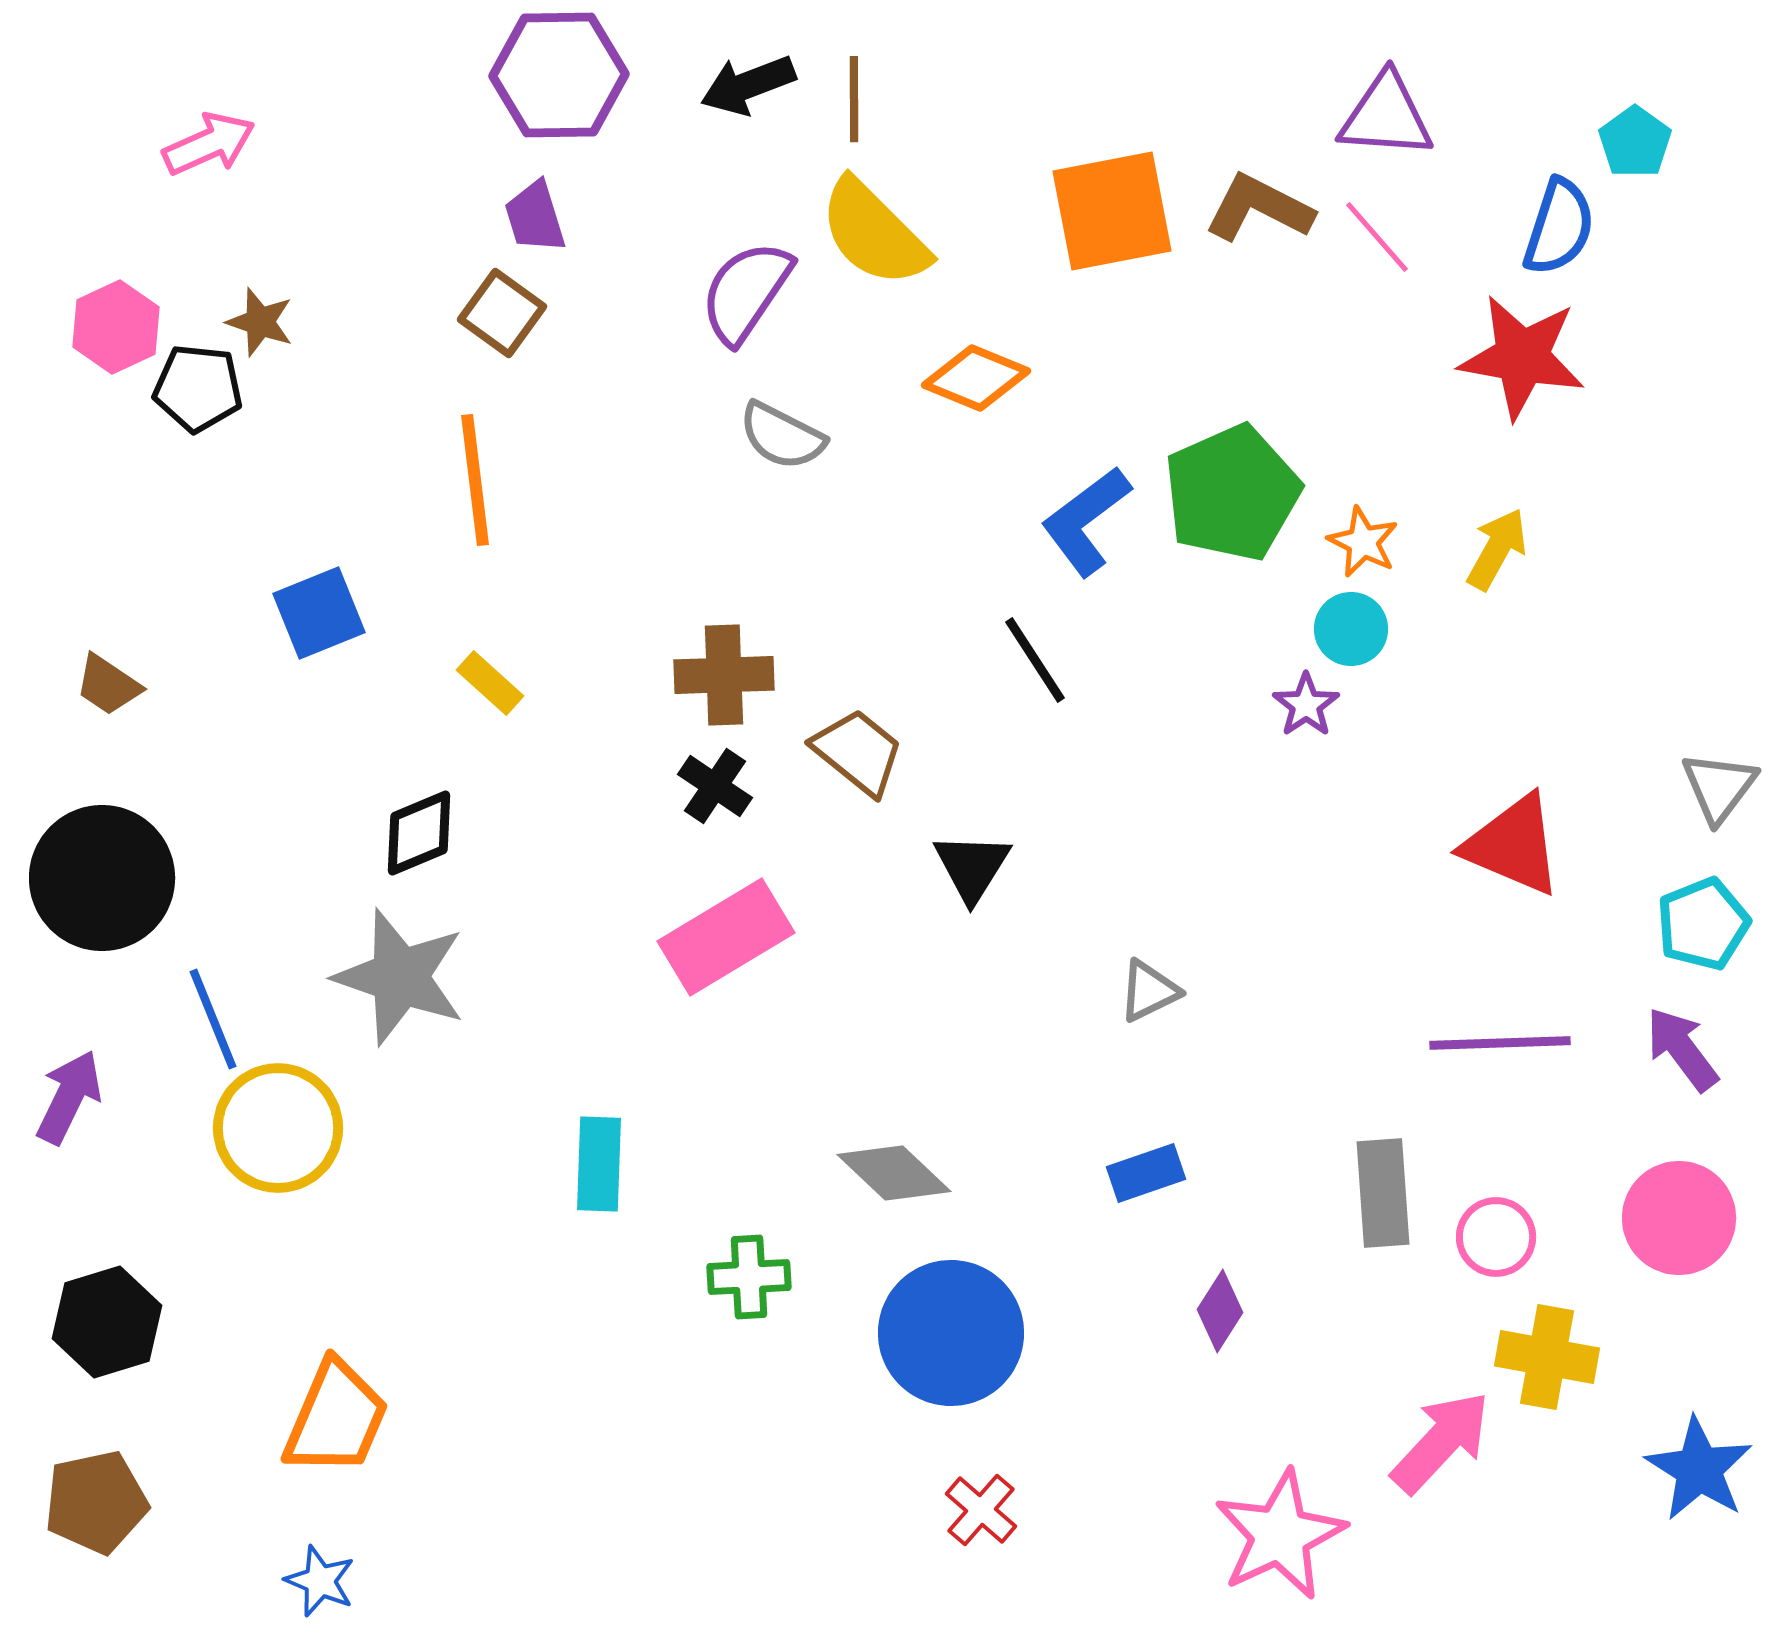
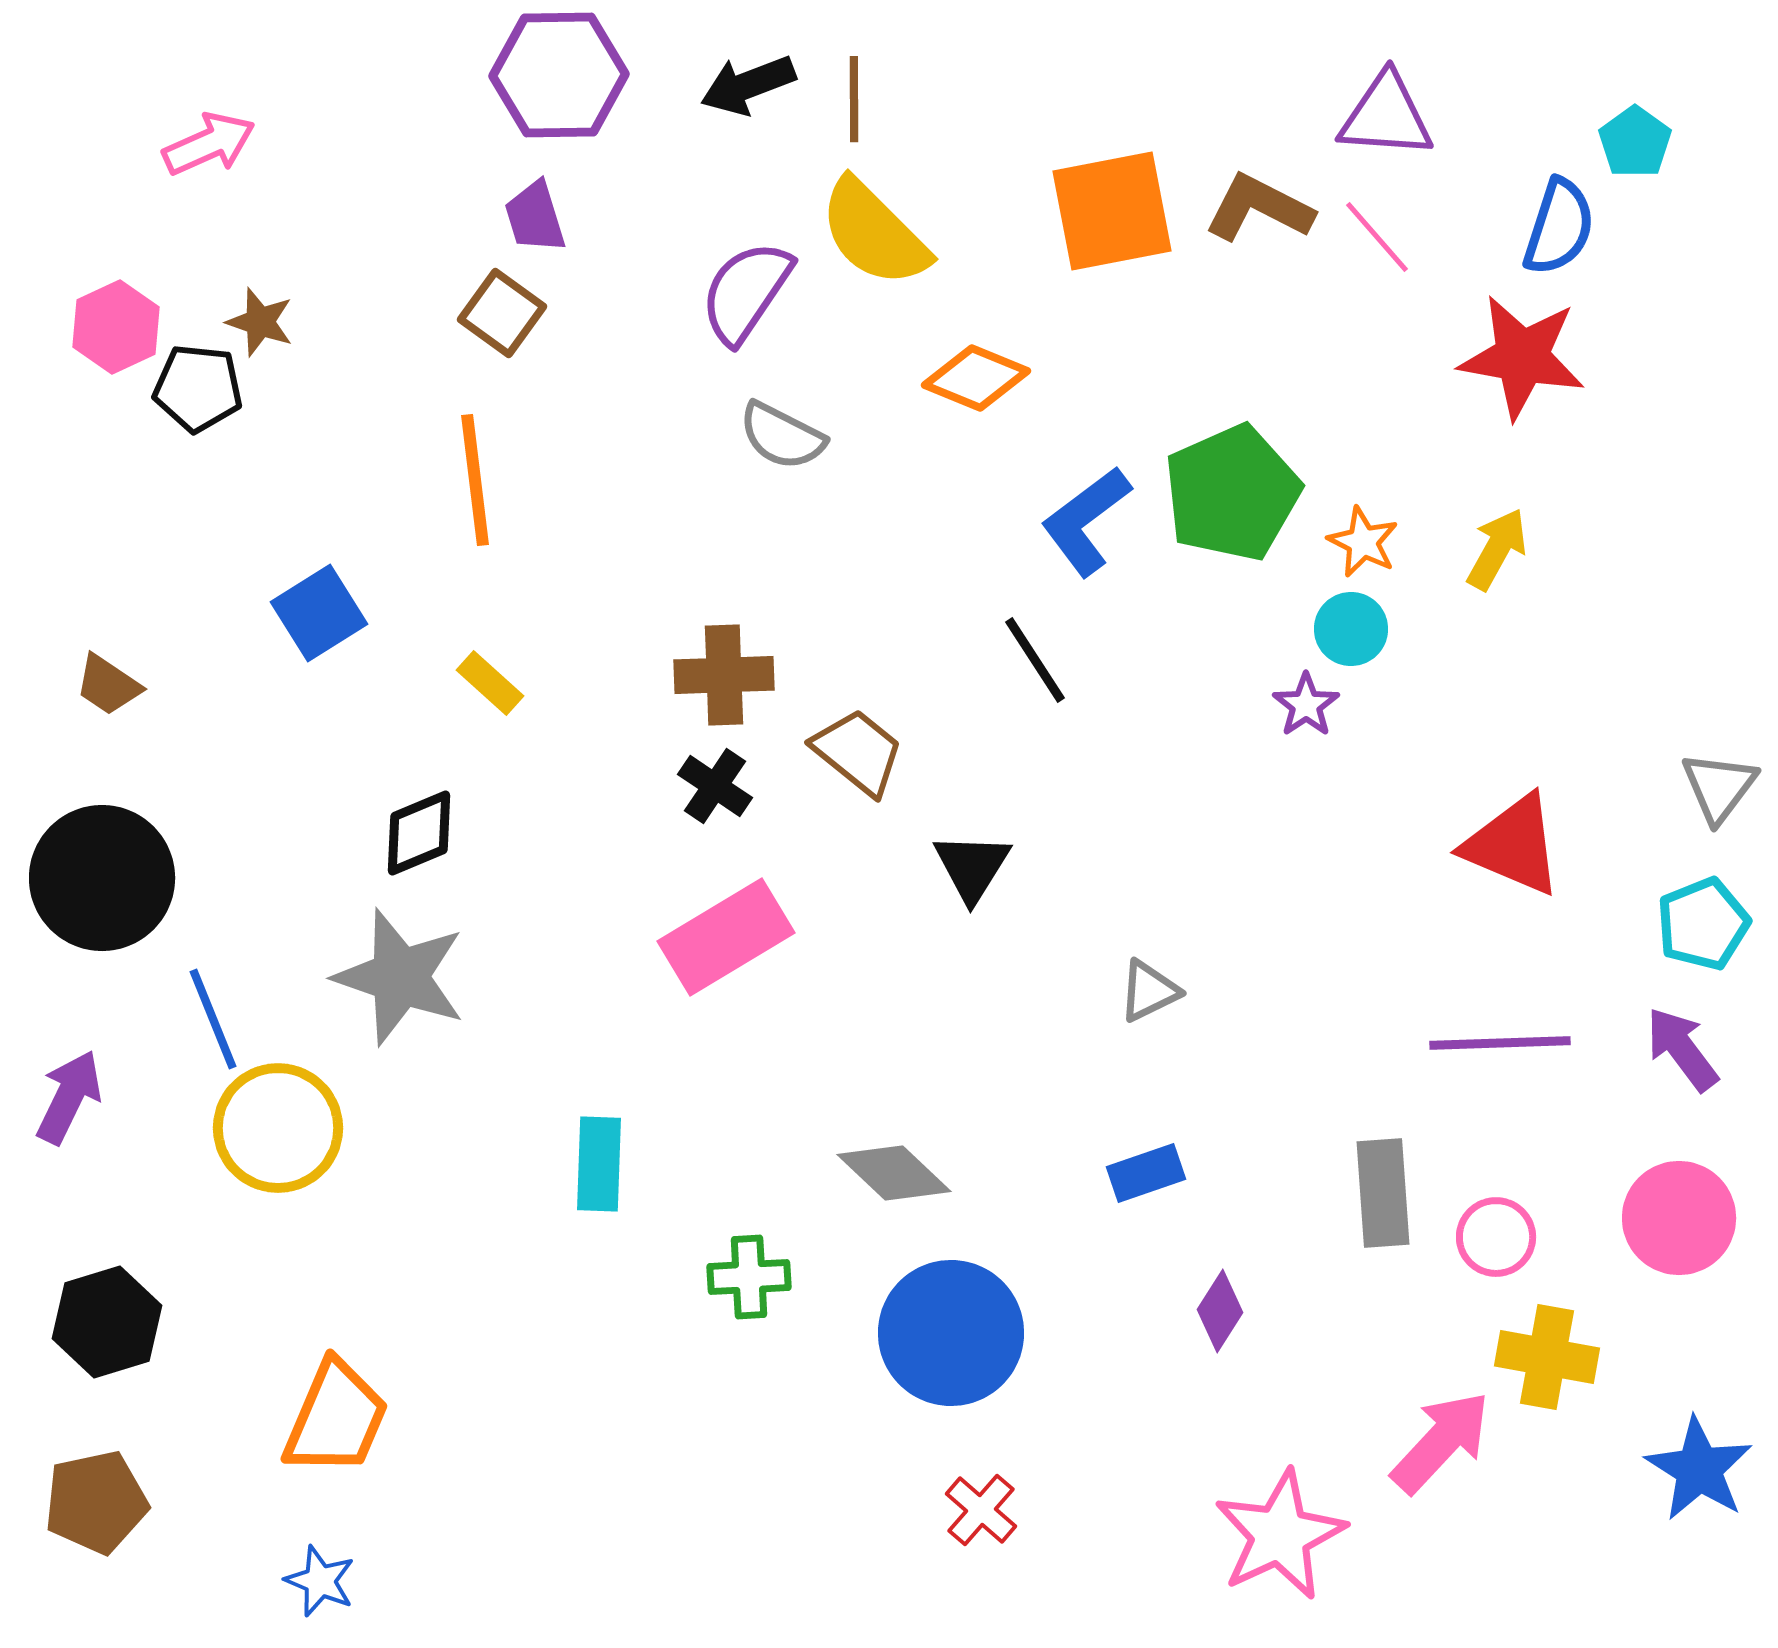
blue square at (319, 613): rotated 10 degrees counterclockwise
